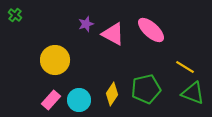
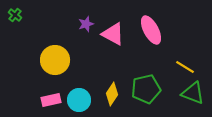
pink ellipse: rotated 20 degrees clockwise
pink rectangle: rotated 36 degrees clockwise
